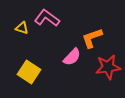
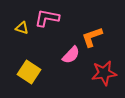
pink L-shape: rotated 25 degrees counterclockwise
orange L-shape: moved 1 px up
pink semicircle: moved 1 px left, 2 px up
red star: moved 4 px left, 6 px down
